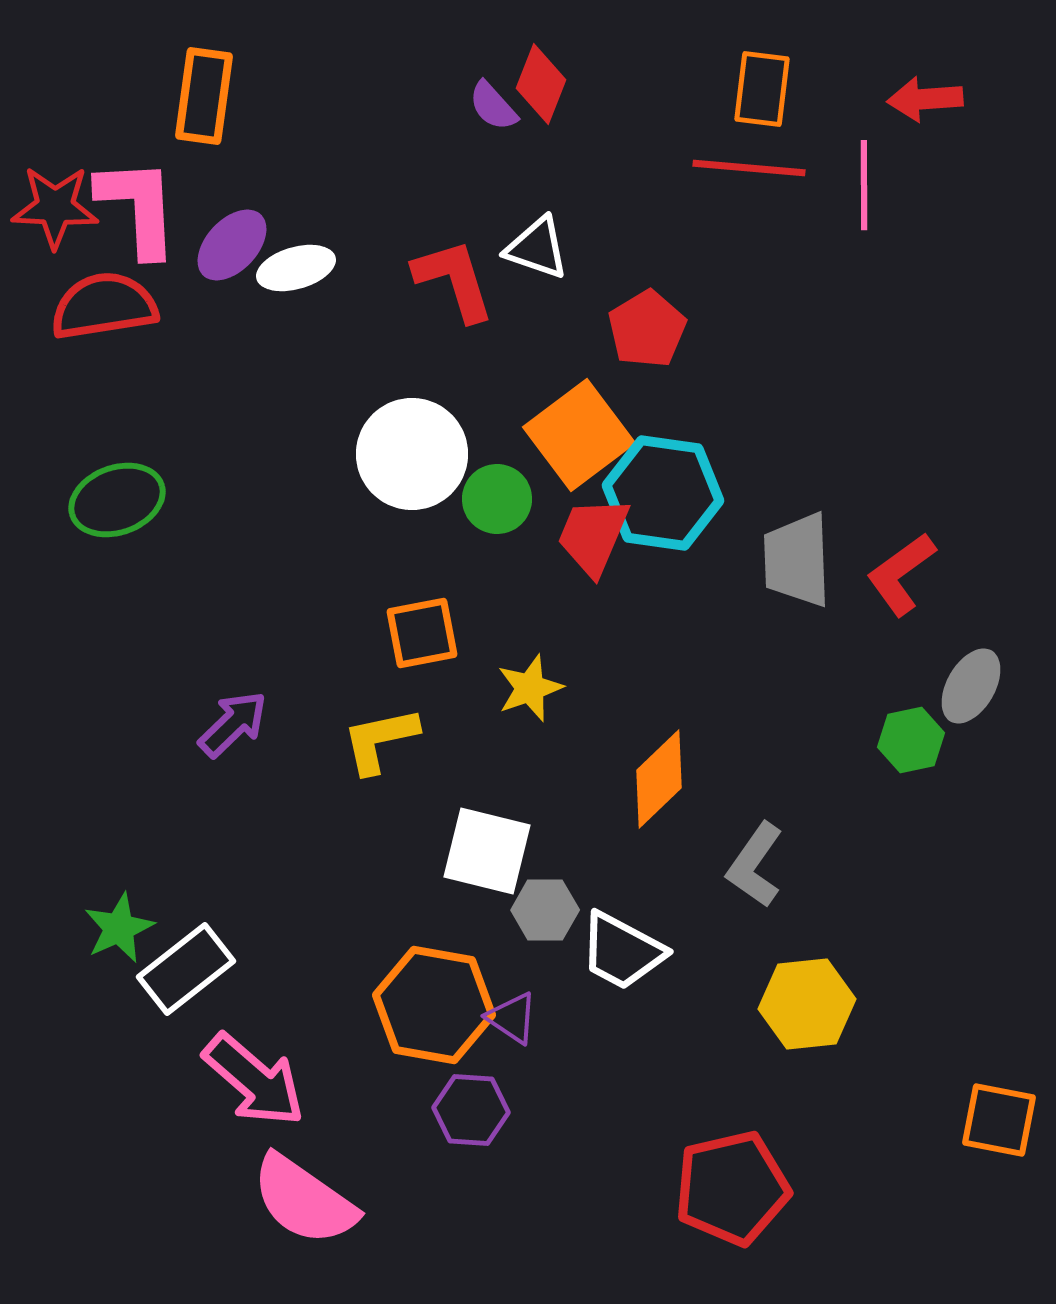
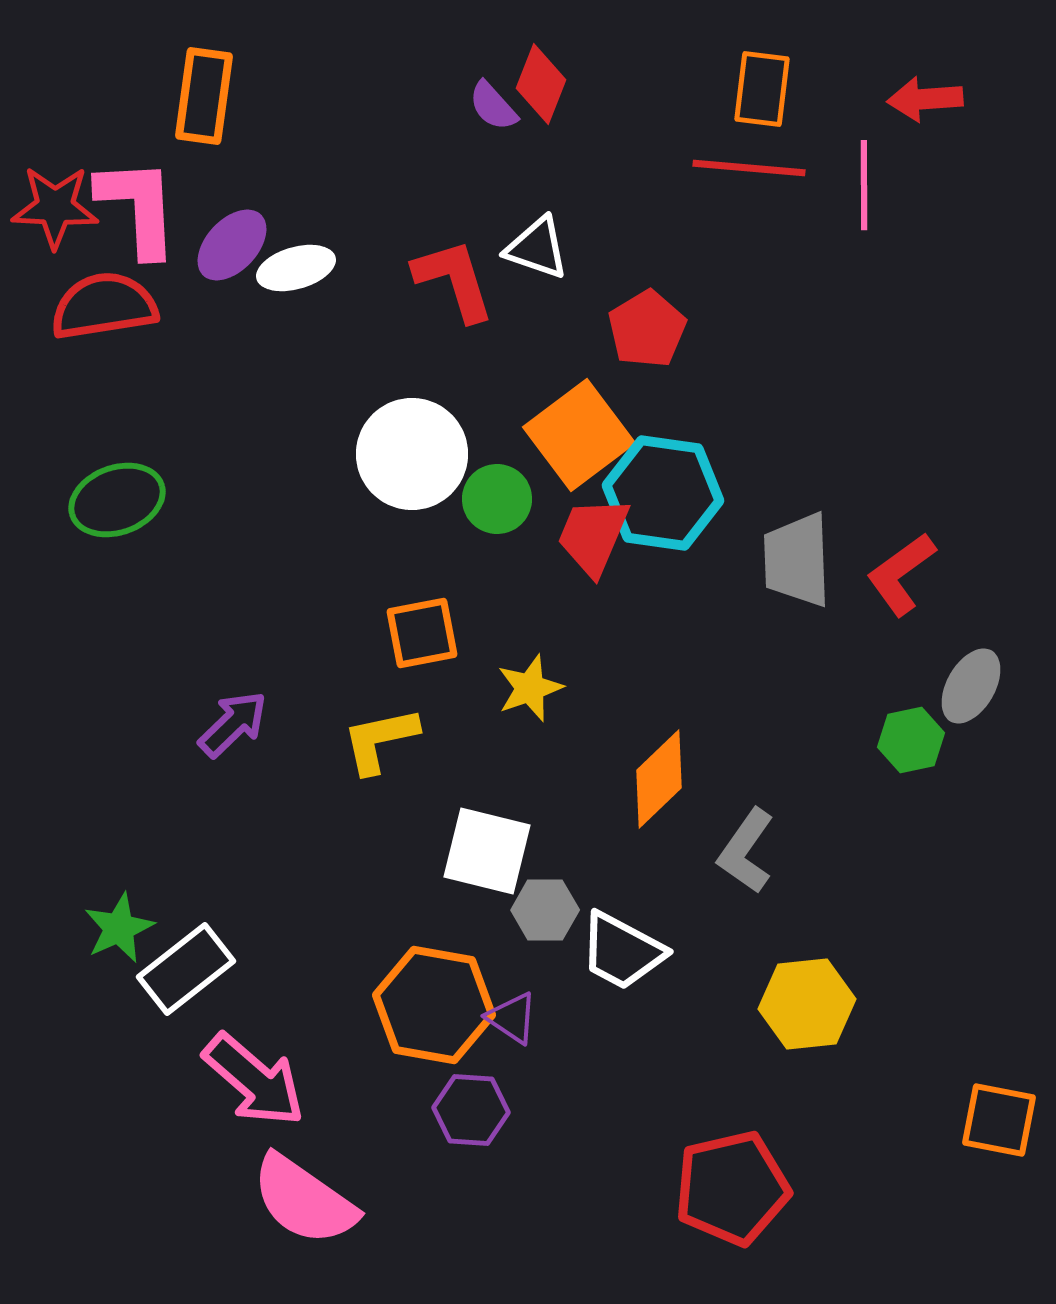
gray L-shape at (755, 865): moved 9 px left, 14 px up
